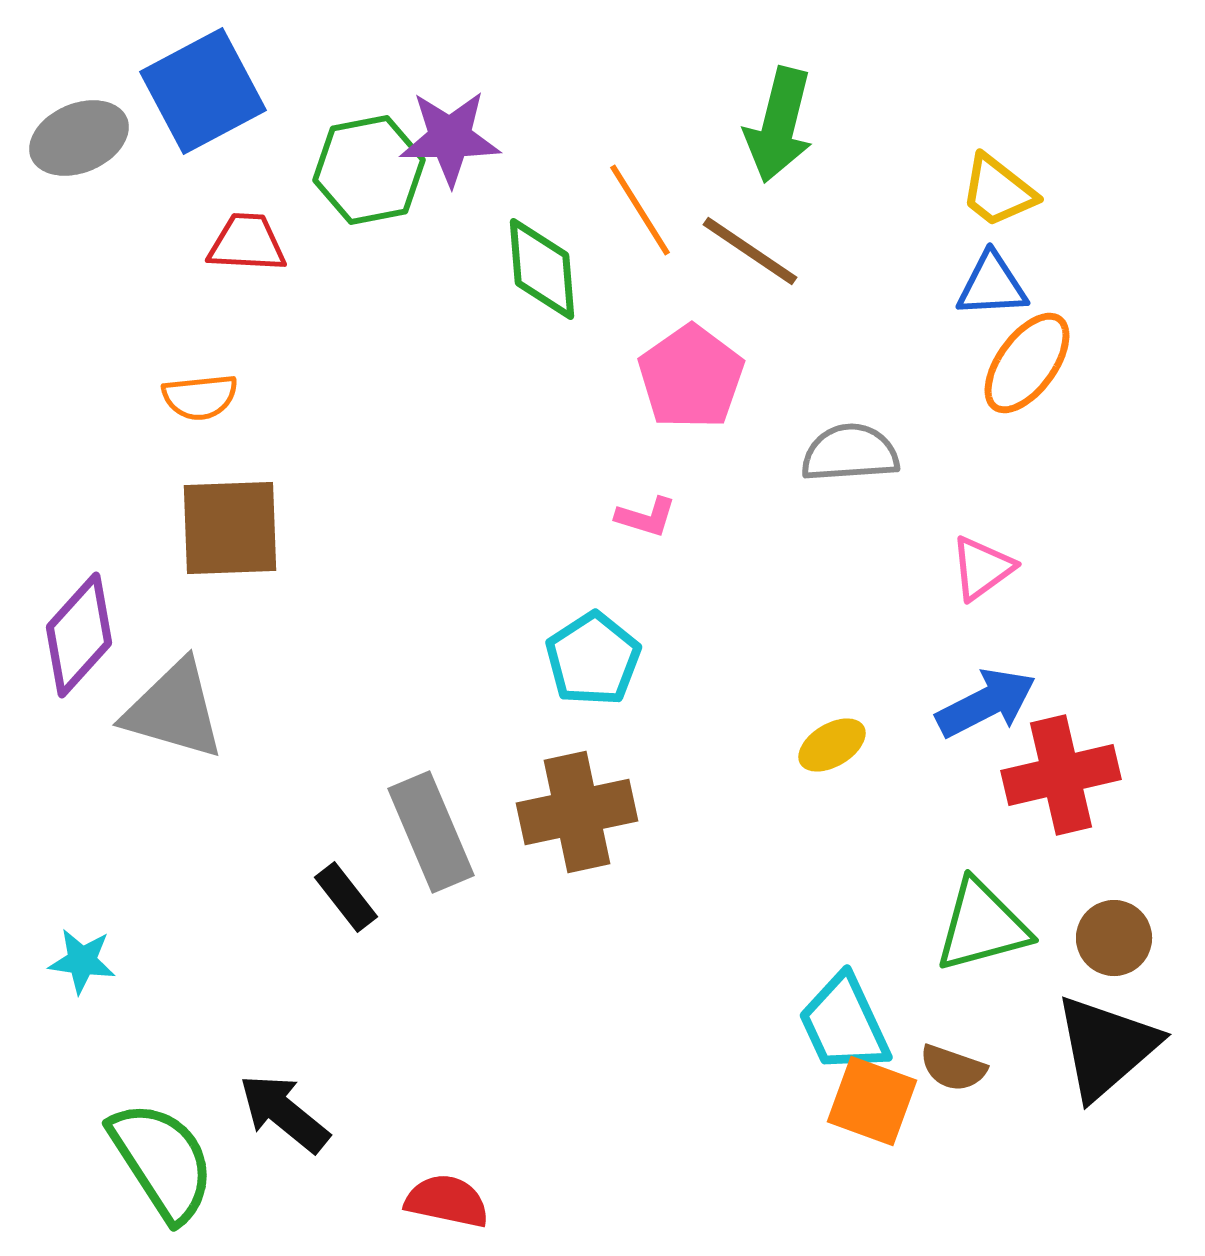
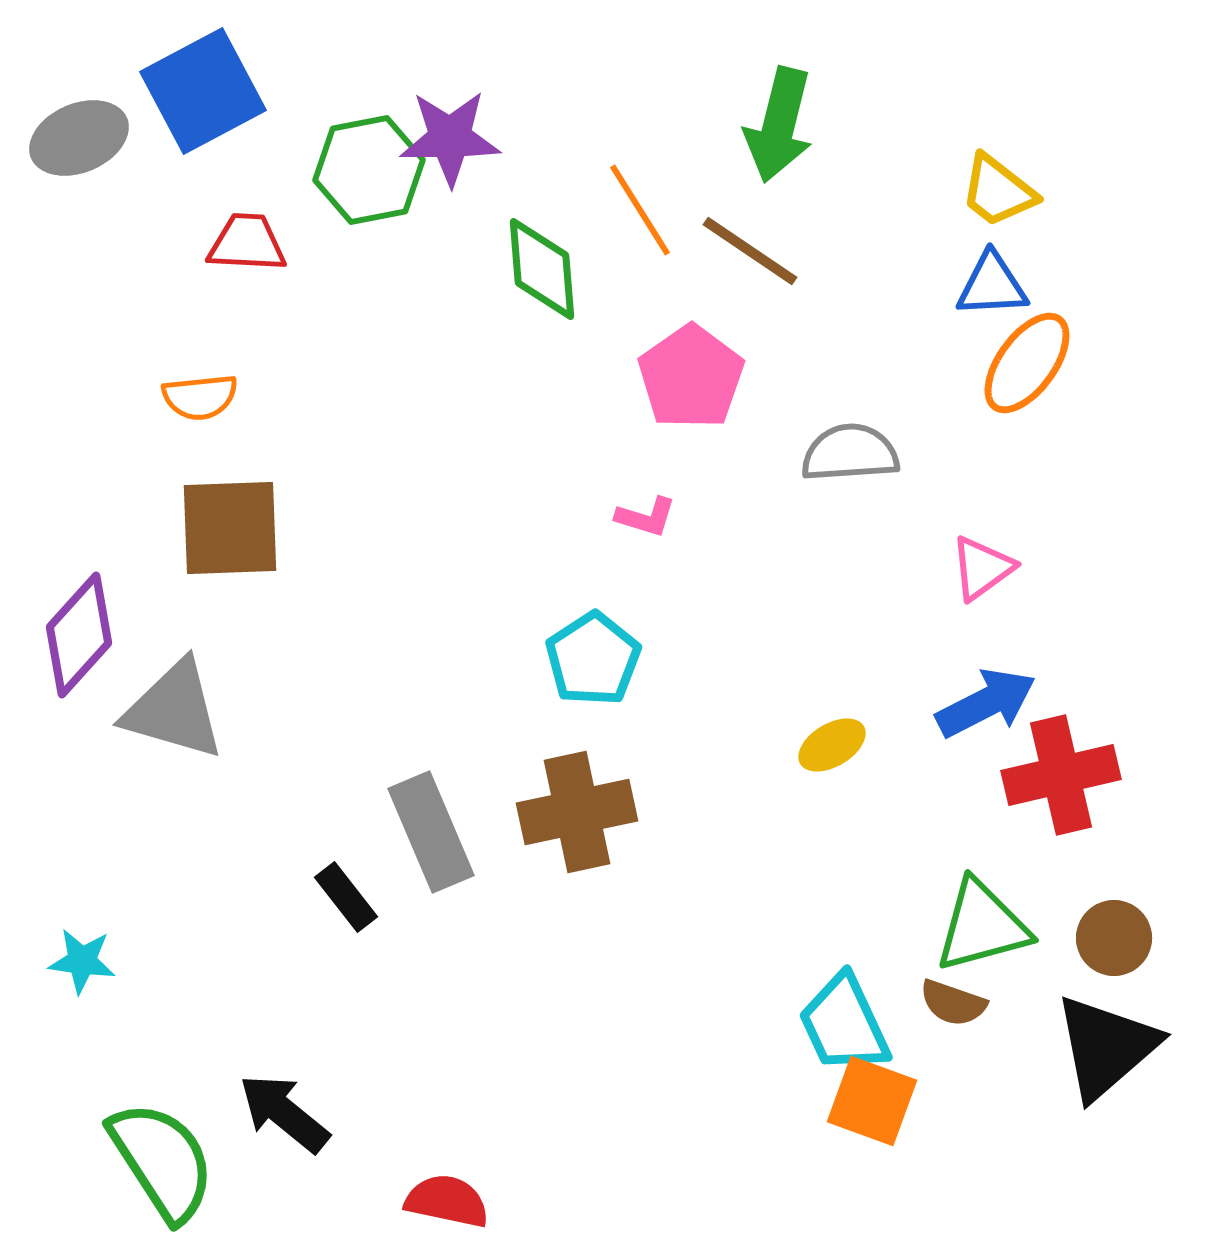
brown semicircle: moved 65 px up
